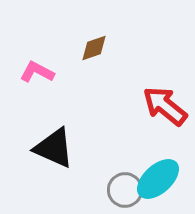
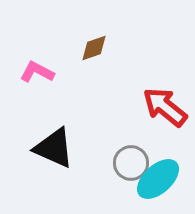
red arrow: moved 1 px down
gray circle: moved 6 px right, 27 px up
